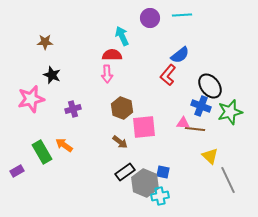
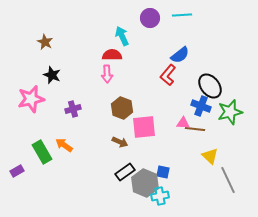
brown star: rotated 28 degrees clockwise
brown arrow: rotated 14 degrees counterclockwise
